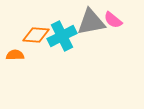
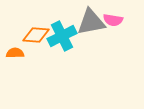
pink semicircle: rotated 30 degrees counterclockwise
orange semicircle: moved 2 px up
